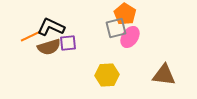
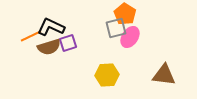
purple square: rotated 12 degrees counterclockwise
